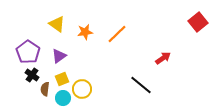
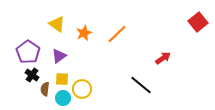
orange star: moved 1 px left, 1 px down; rotated 14 degrees counterclockwise
yellow square: rotated 24 degrees clockwise
